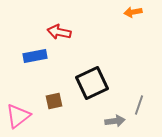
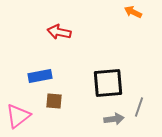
orange arrow: rotated 36 degrees clockwise
blue rectangle: moved 5 px right, 20 px down
black square: moved 16 px right; rotated 20 degrees clockwise
brown square: rotated 18 degrees clockwise
gray line: moved 2 px down
gray arrow: moved 1 px left, 2 px up
